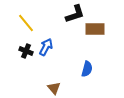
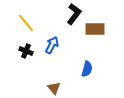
black L-shape: moved 1 px left; rotated 35 degrees counterclockwise
blue arrow: moved 6 px right, 2 px up
